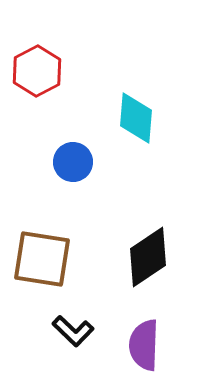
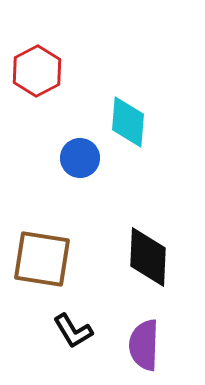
cyan diamond: moved 8 px left, 4 px down
blue circle: moved 7 px right, 4 px up
black diamond: rotated 54 degrees counterclockwise
black L-shape: rotated 15 degrees clockwise
